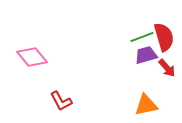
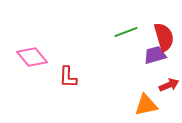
green line: moved 16 px left, 5 px up
purple trapezoid: moved 9 px right
red arrow: moved 2 px right, 17 px down; rotated 72 degrees counterclockwise
red L-shape: moved 7 px right, 24 px up; rotated 30 degrees clockwise
